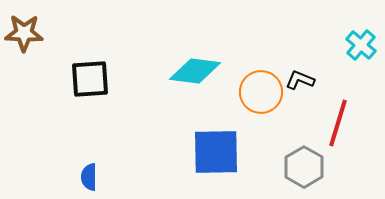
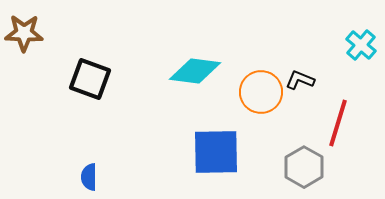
black square: rotated 24 degrees clockwise
